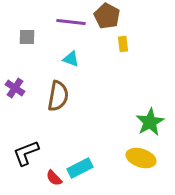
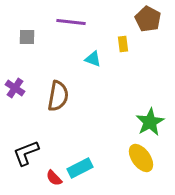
brown pentagon: moved 41 px right, 3 px down
cyan triangle: moved 22 px right
yellow ellipse: rotated 36 degrees clockwise
